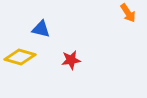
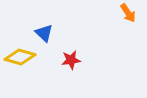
blue triangle: moved 3 px right, 4 px down; rotated 30 degrees clockwise
